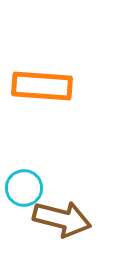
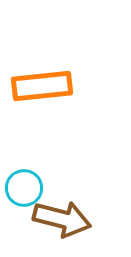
orange rectangle: rotated 10 degrees counterclockwise
